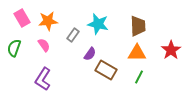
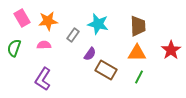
pink semicircle: rotated 56 degrees counterclockwise
